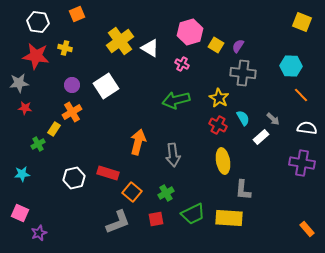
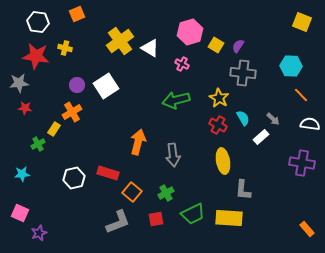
purple circle at (72, 85): moved 5 px right
white semicircle at (307, 128): moved 3 px right, 4 px up
